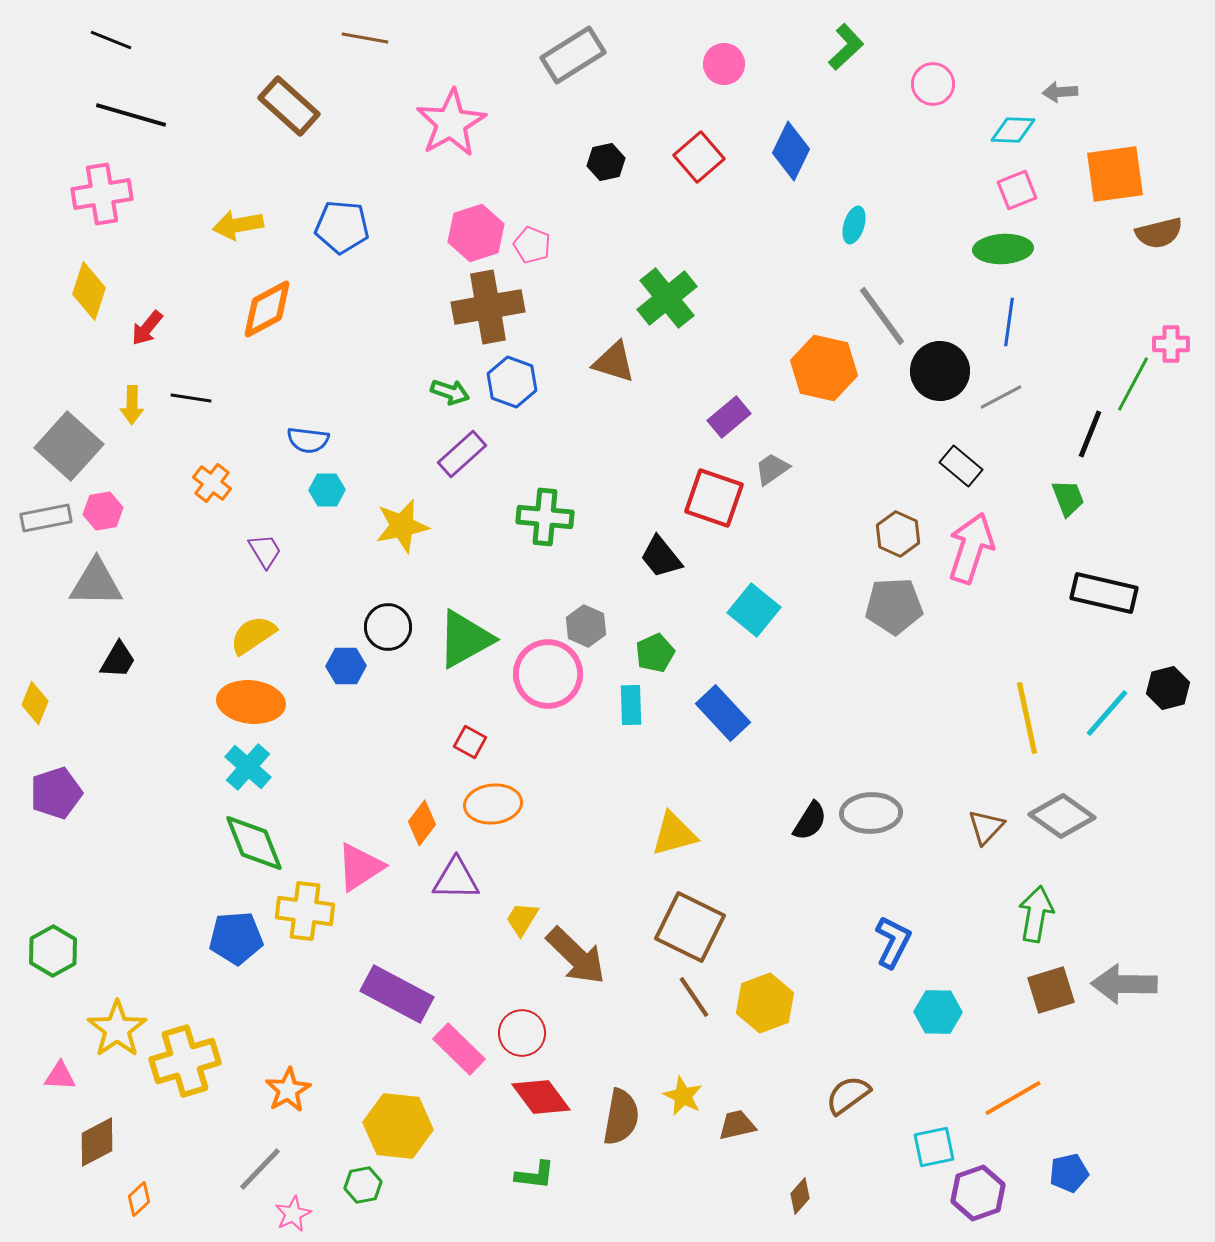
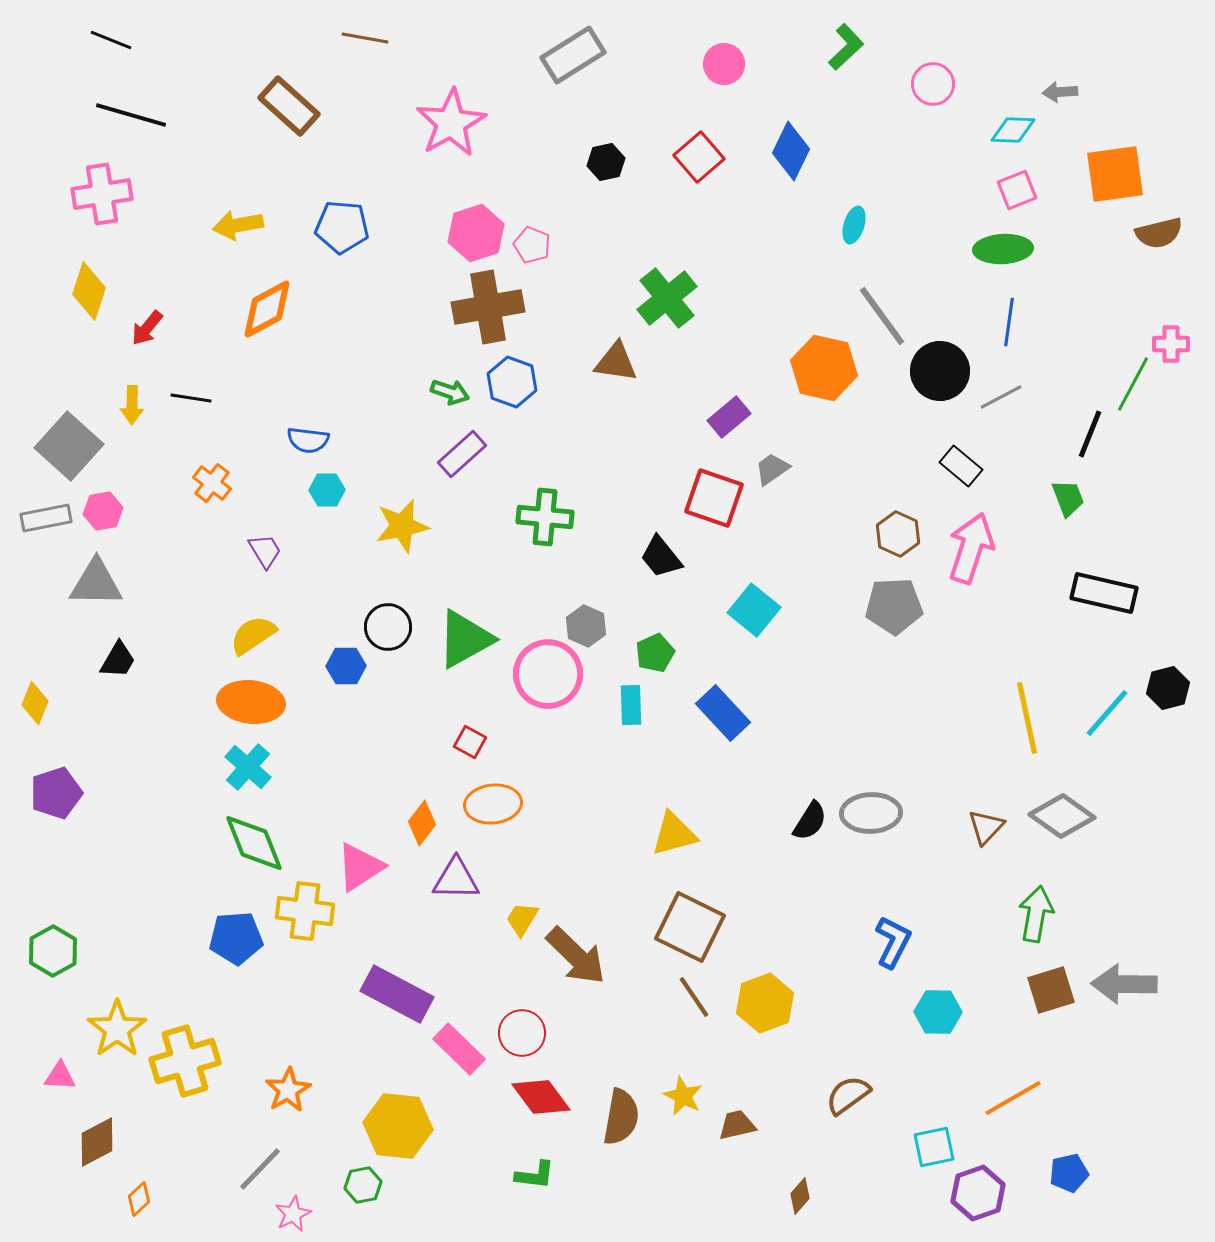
brown triangle at (614, 362): moved 2 px right; rotated 9 degrees counterclockwise
